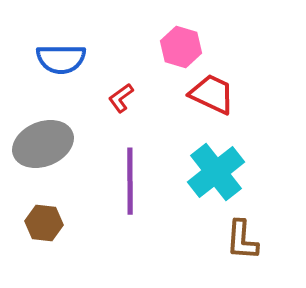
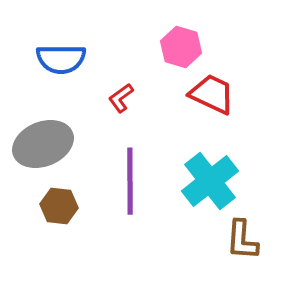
cyan cross: moved 6 px left, 9 px down
brown hexagon: moved 15 px right, 17 px up
